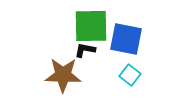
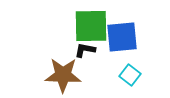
blue square: moved 4 px left, 2 px up; rotated 16 degrees counterclockwise
